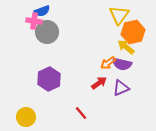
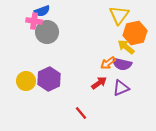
orange hexagon: moved 2 px right, 1 px down
yellow circle: moved 36 px up
